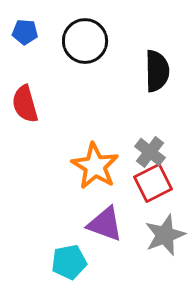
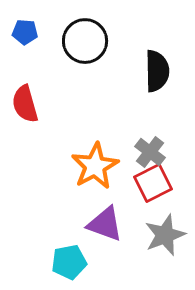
orange star: rotated 12 degrees clockwise
